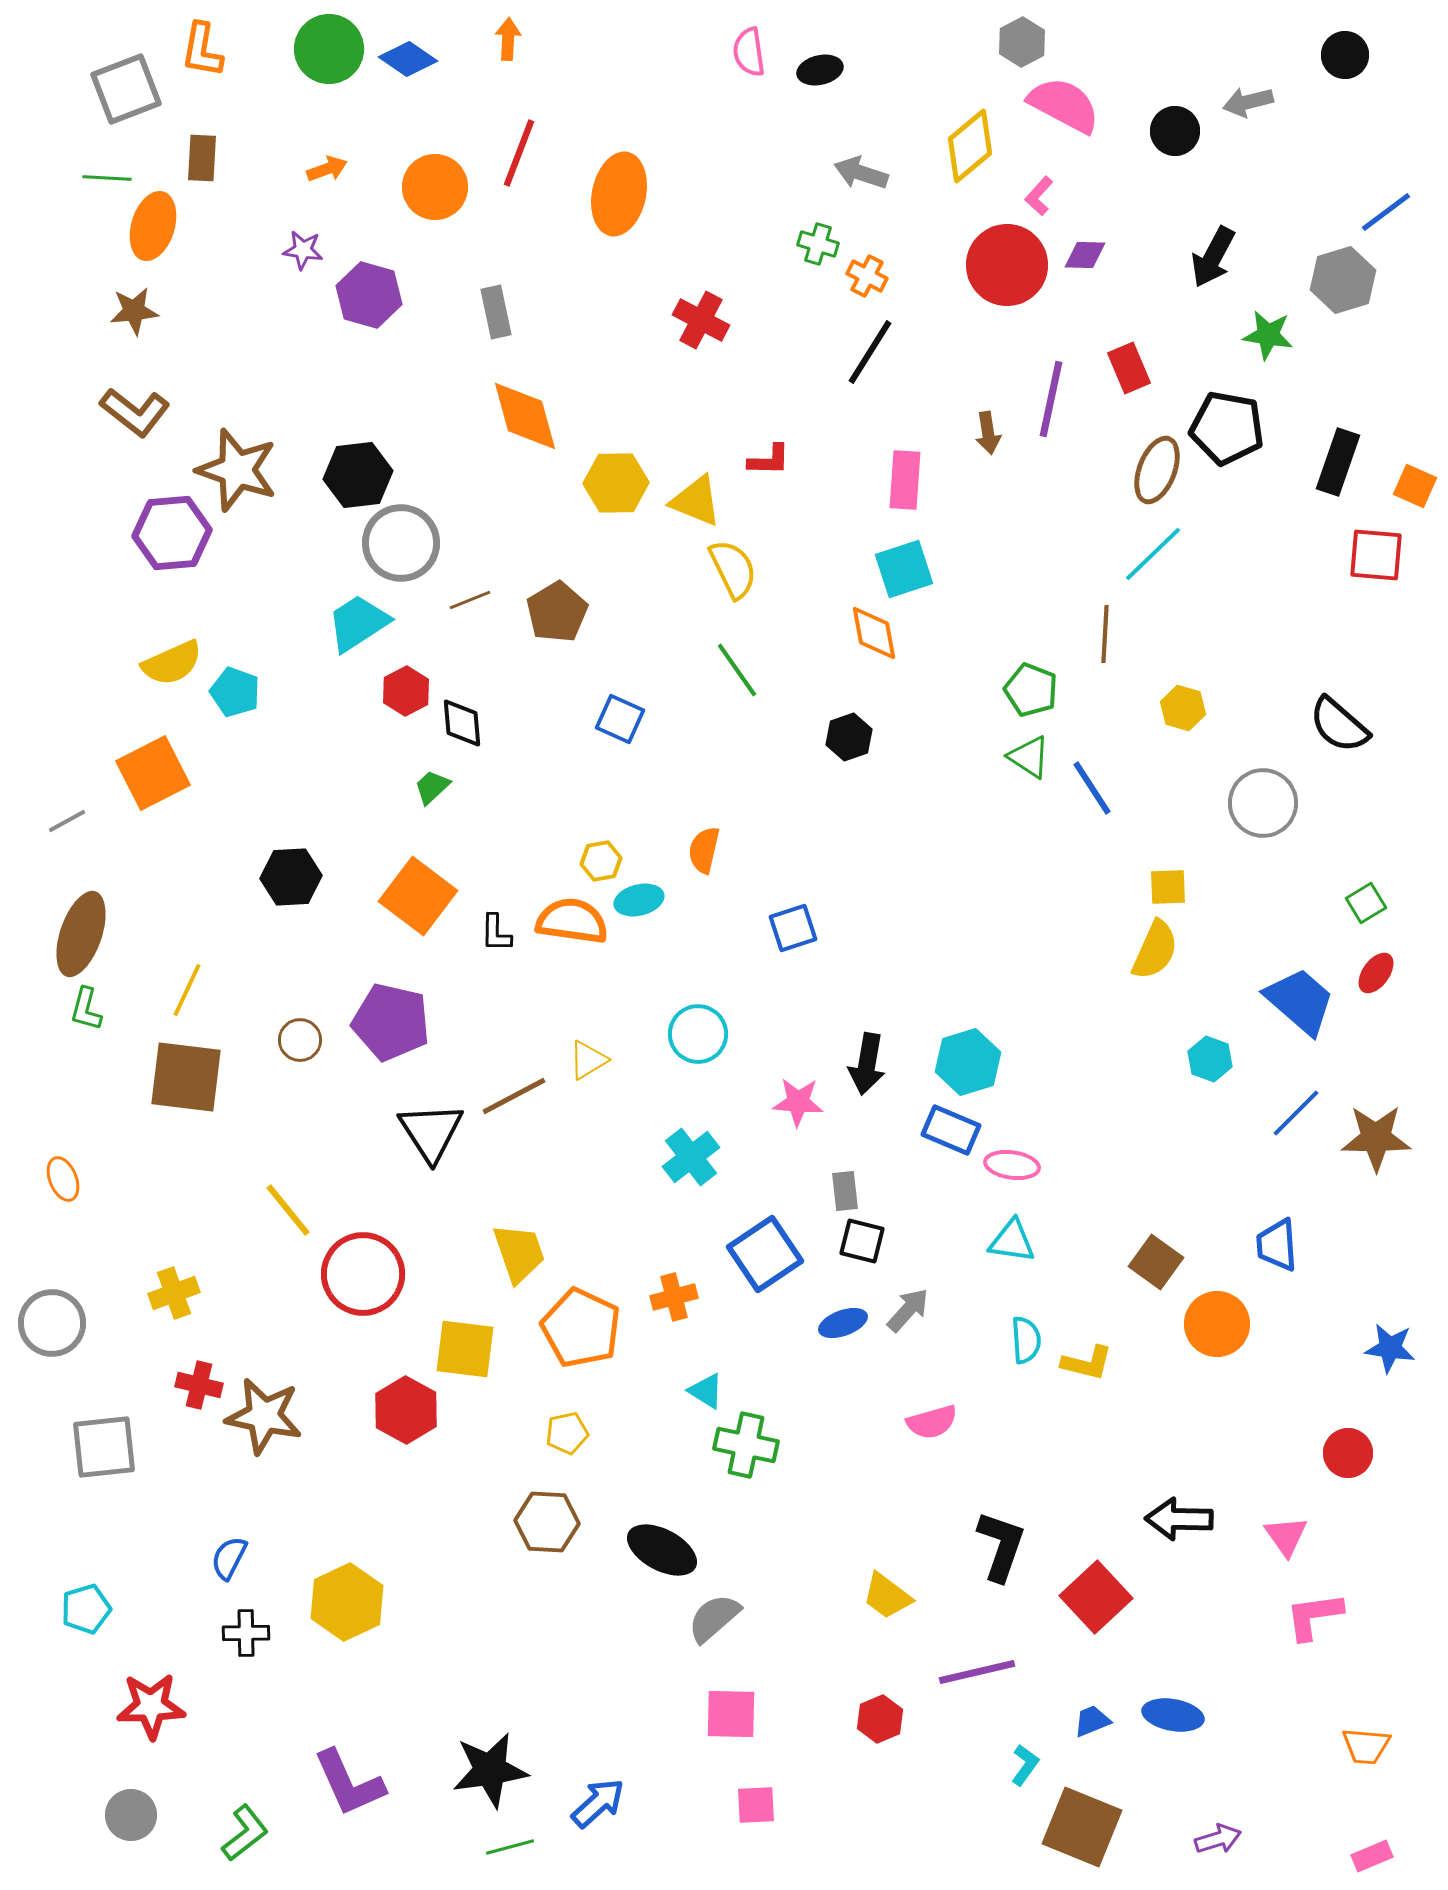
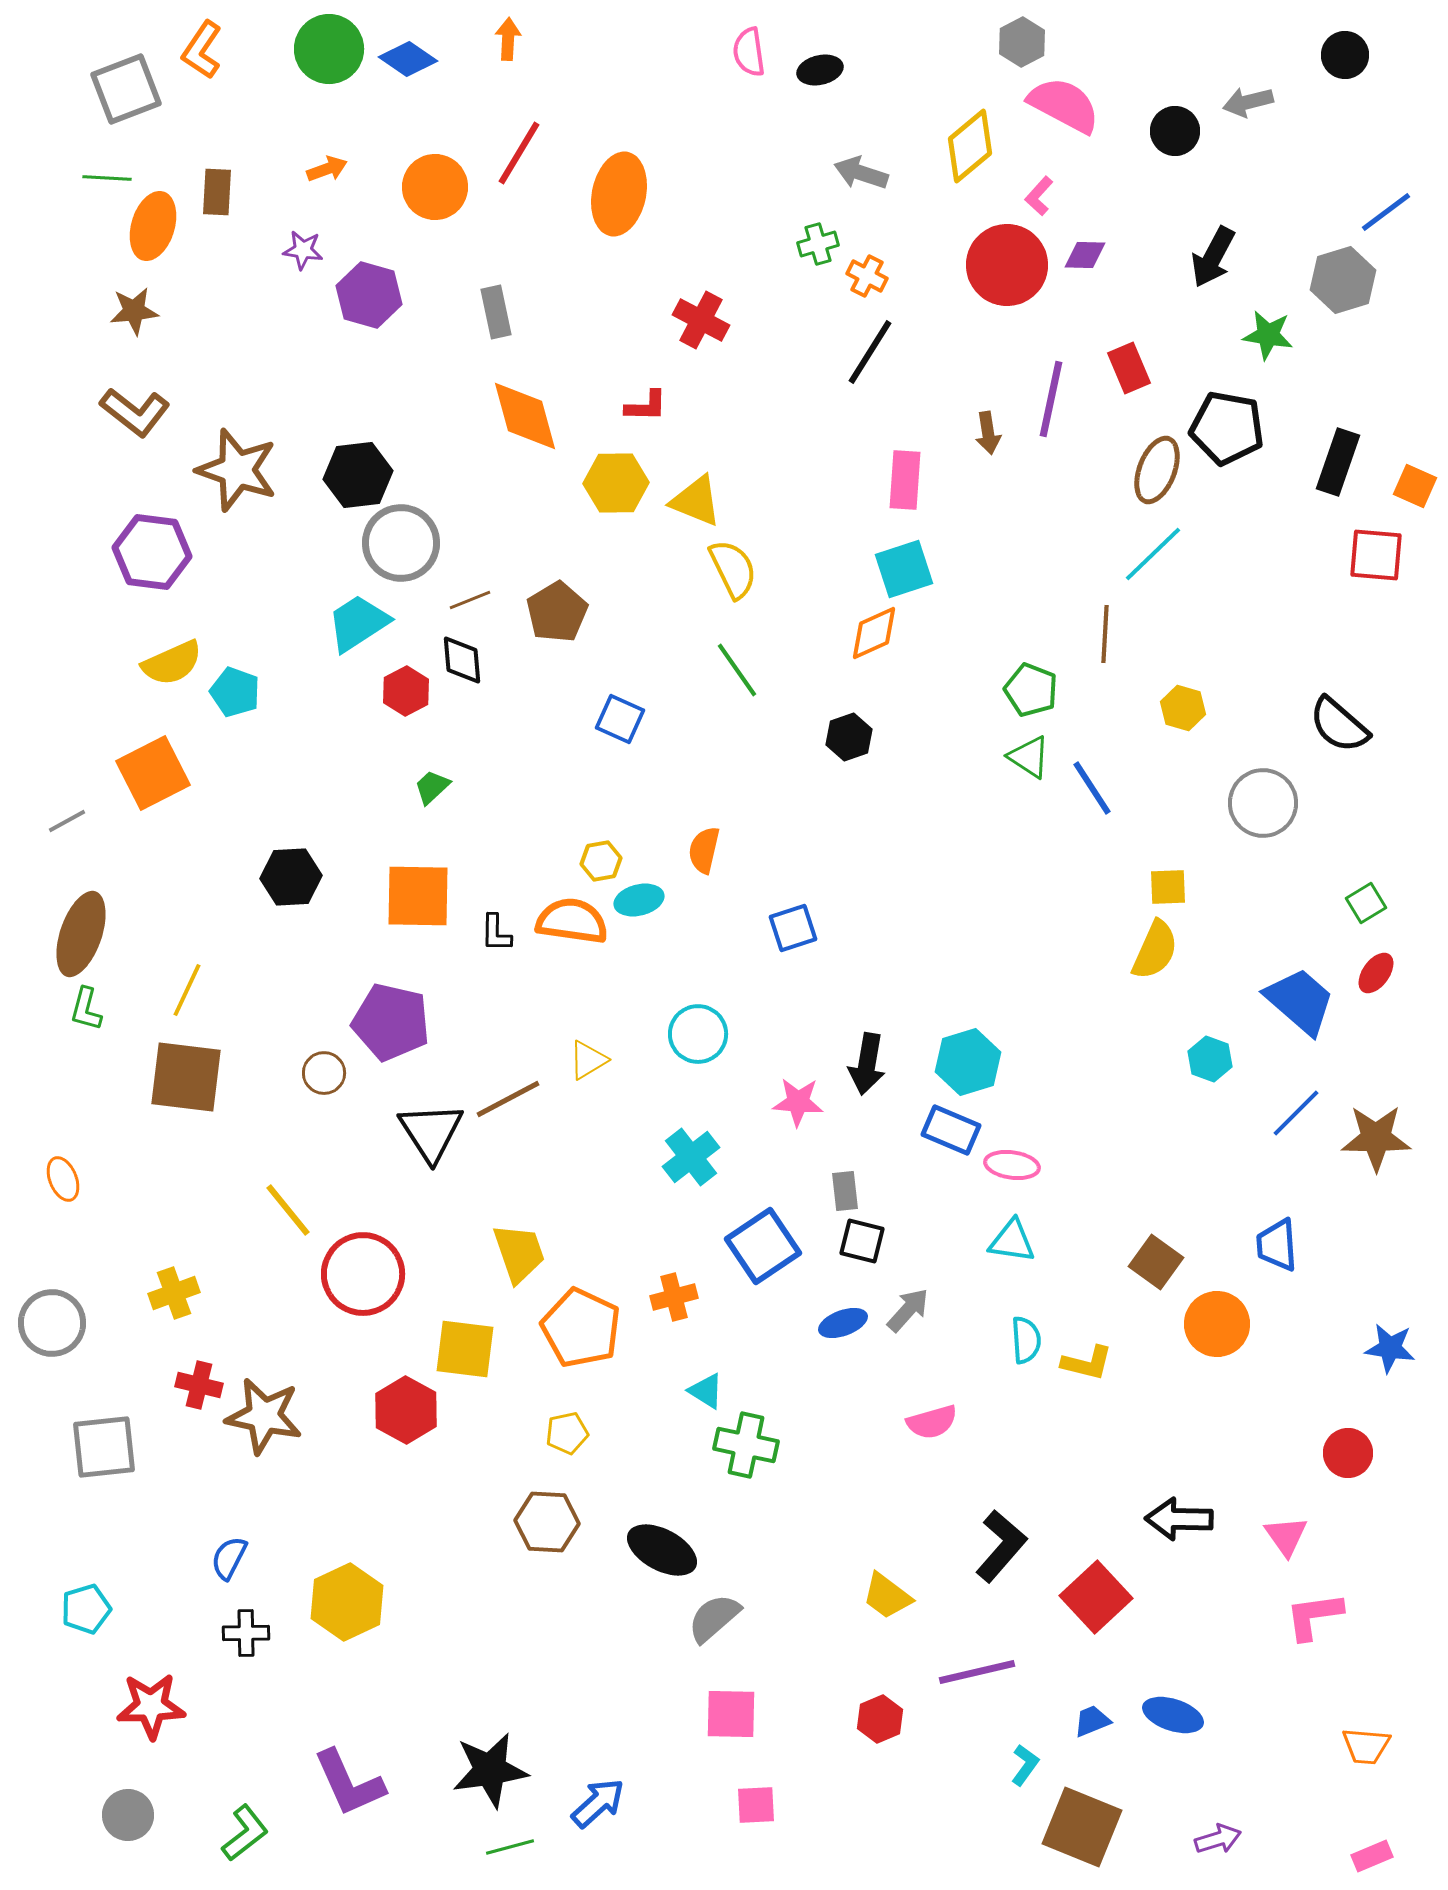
orange L-shape at (202, 50): rotated 24 degrees clockwise
red line at (519, 153): rotated 10 degrees clockwise
brown rectangle at (202, 158): moved 15 px right, 34 px down
green cross at (818, 244): rotated 33 degrees counterclockwise
red L-shape at (769, 460): moved 123 px left, 54 px up
purple hexagon at (172, 533): moved 20 px left, 19 px down; rotated 12 degrees clockwise
orange diamond at (874, 633): rotated 76 degrees clockwise
black diamond at (462, 723): moved 63 px up
orange square at (418, 896): rotated 36 degrees counterclockwise
brown circle at (300, 1040): moved 24 px right, 33 px down
brown line at (514, 1096): moved 6 px left, 3 px down
blue square at (765, 1254): moved 2 px left, 8 px up
black L-shape at (1001, 1546): rotated 22 degrees clockwise
blue ellipse at (1173, 1715): rotated 8 degrees clockwise
gray circle at (131, 1815): moved 3 px left
